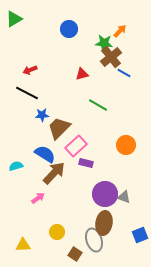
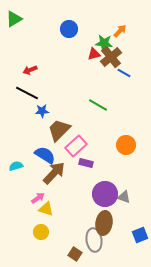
red triangle: moved 12 px right, 20 px up
blue star: moved 4 px up
brown trapezoid: moved 2 px down
blue semicircle: moved 1 px down
yellow circle: moved 16 px left
gray ellipse: rotated 10 degrees clockwise
yellow triangle: moved 23 px right, 36 px up; rotated 21 degrees clockwise
